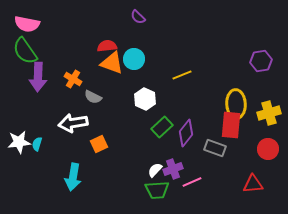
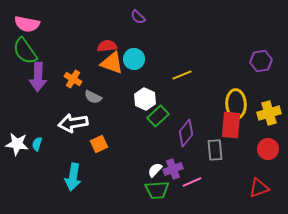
green rectangle: moved 4 px left, 11 px up
white star: moved 2 px left, 2 px down; rotated 15 degrees clockwise
gray rectangle: moved 2 px down; rotated 65 degrees clockwise
red triangle: moved 6 px right, 4 px down; rotated 15 degrees counterclockwise
